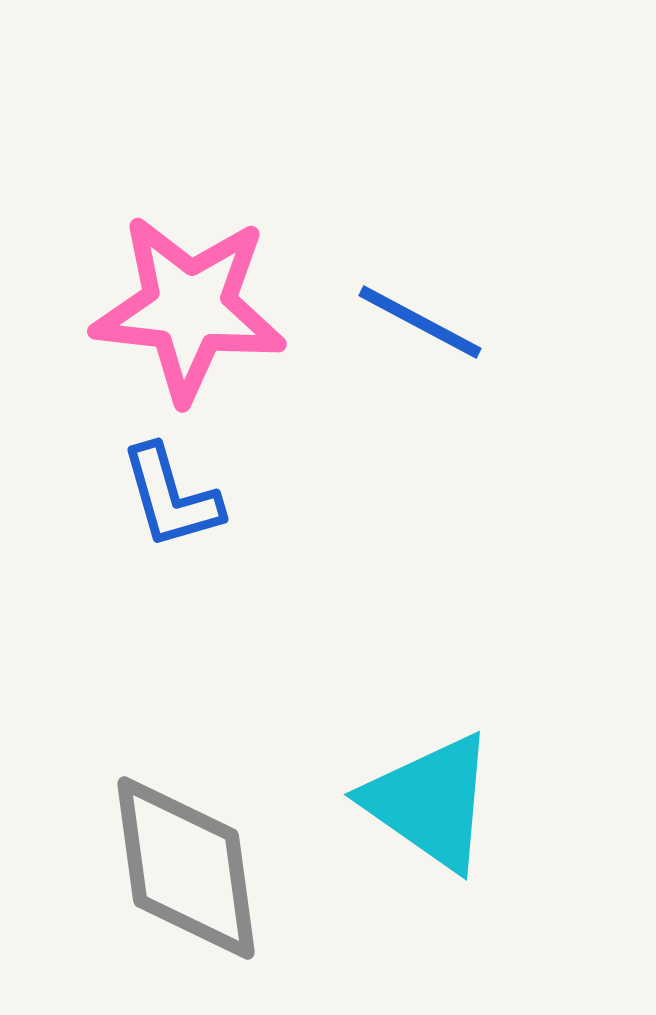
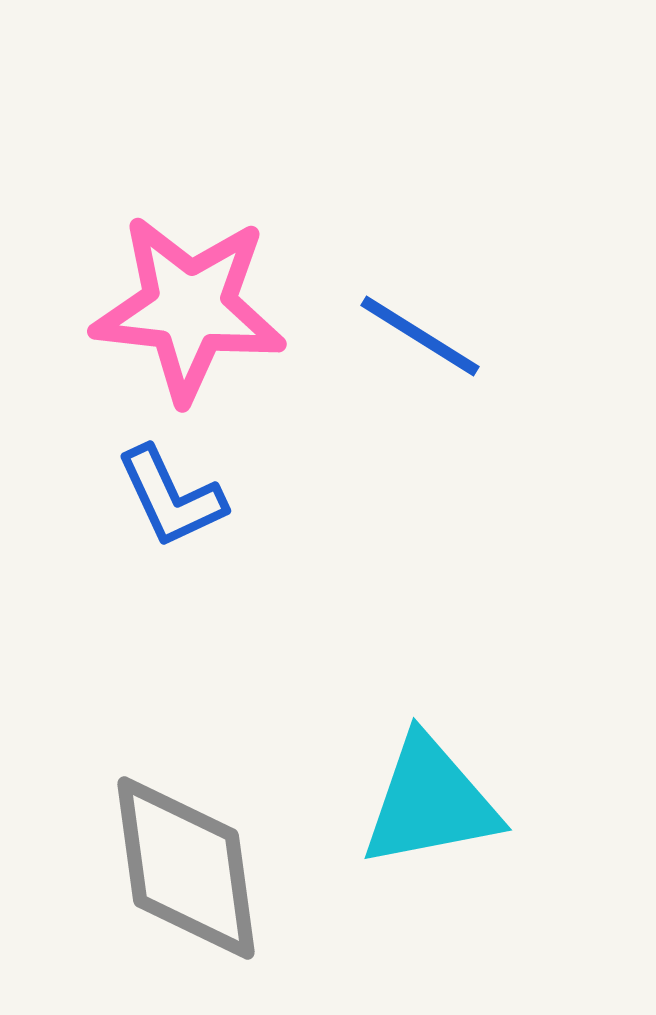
blue line: moved 14 px down; rotated 4 degrees clockwise
blue L-shape: rotated 9 degrees counterclockwise
cyan triangle: rotated 46 degrees counterclockwise
